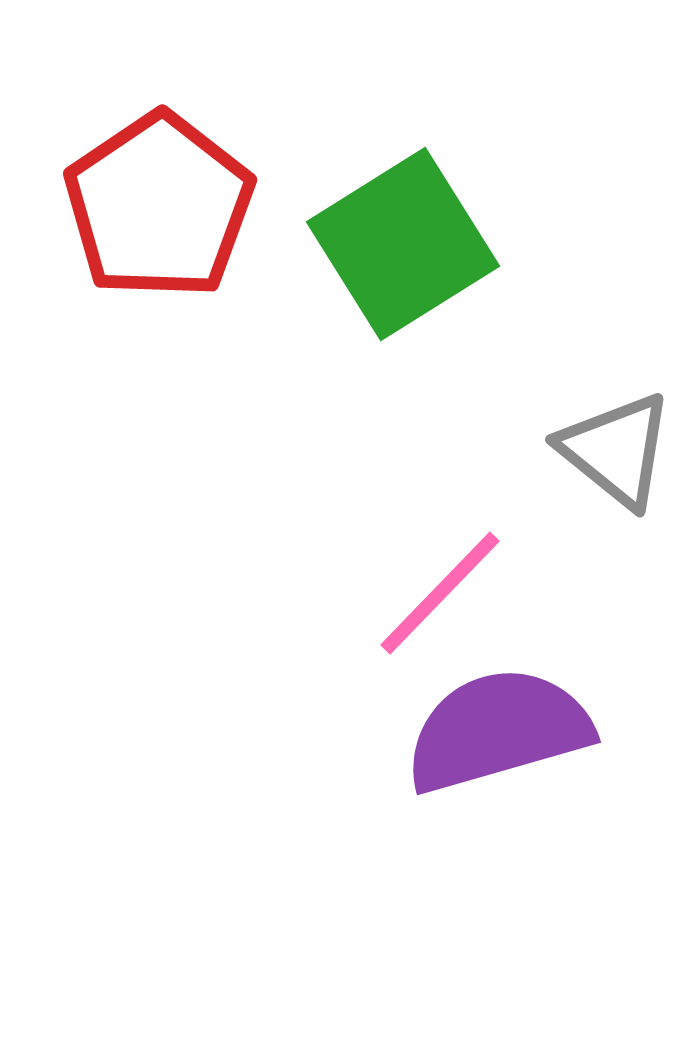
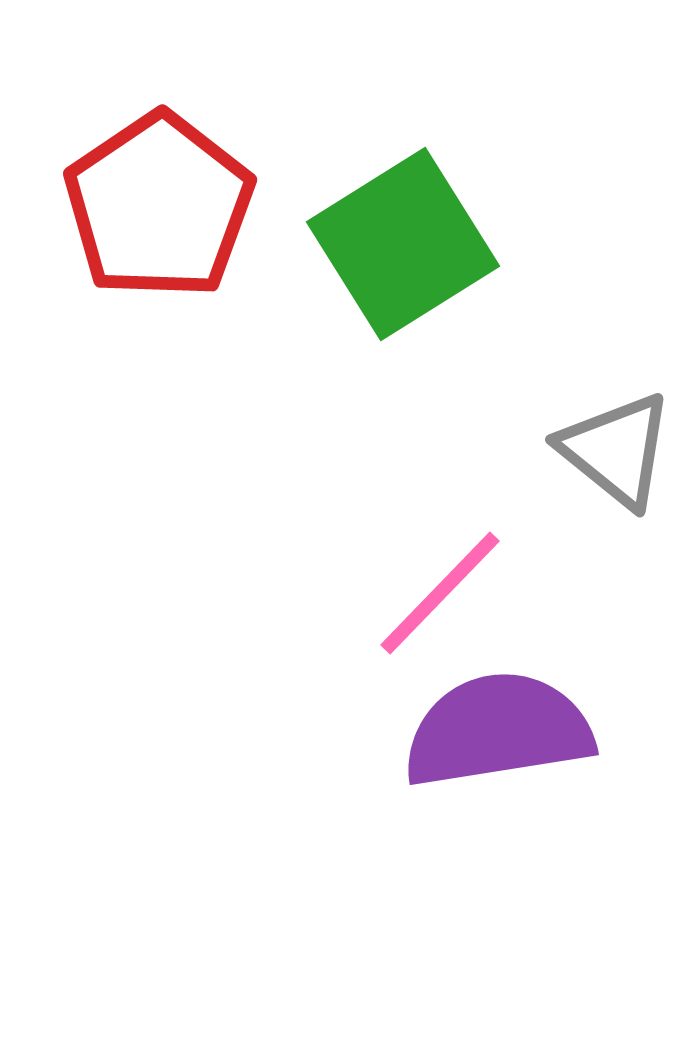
purple semicircle: rotated 7 degrees clockwise
